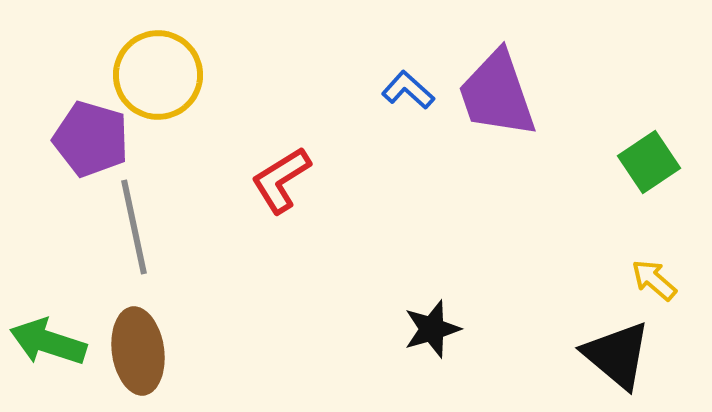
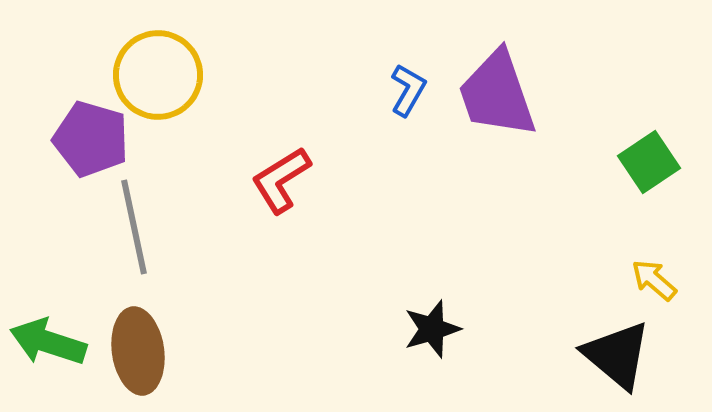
blue L-shape: rotated 78 degrees clockwise
